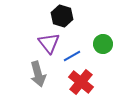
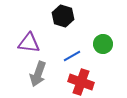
black hexagon: moved 1 px right
purple triangle: moved 20 px left; rotated 45 degrees counterclockwise
gray arrow: rotated 35 degrees clockwise
red cross: rotated 20 degrees counterclockwise
